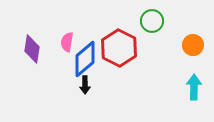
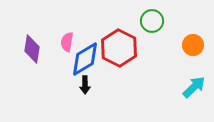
blue diamond: rotated 9 degrees clockwise
cyan arrow: rotated 45 degrees clockwise
